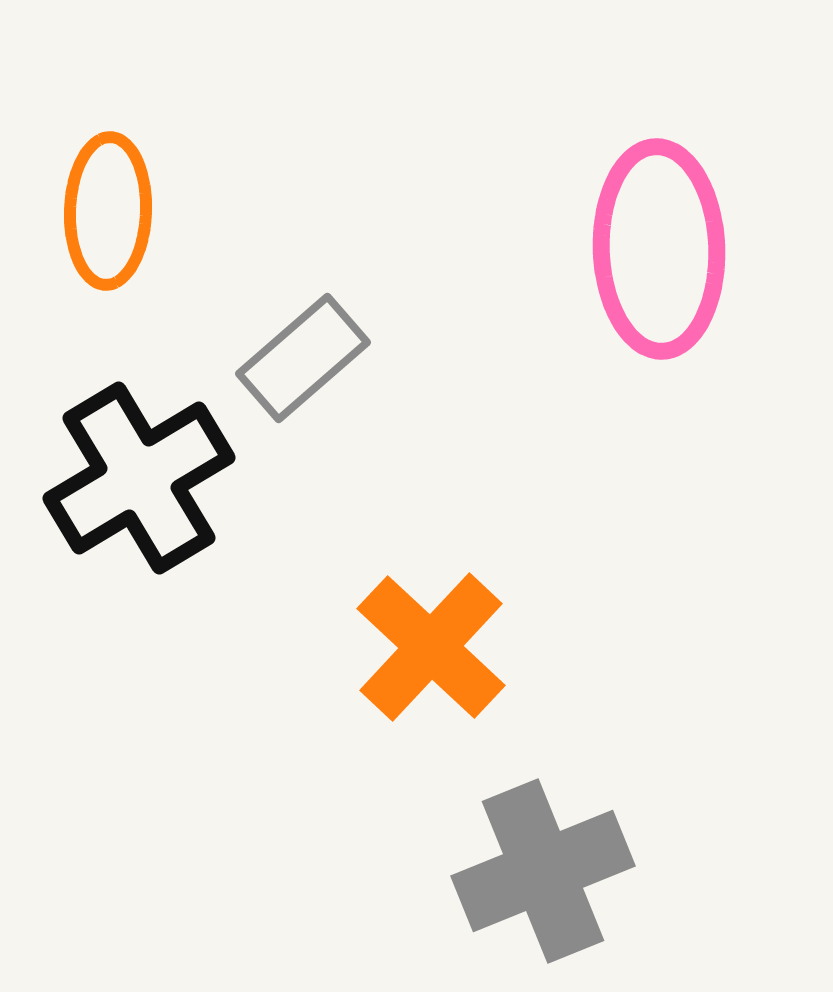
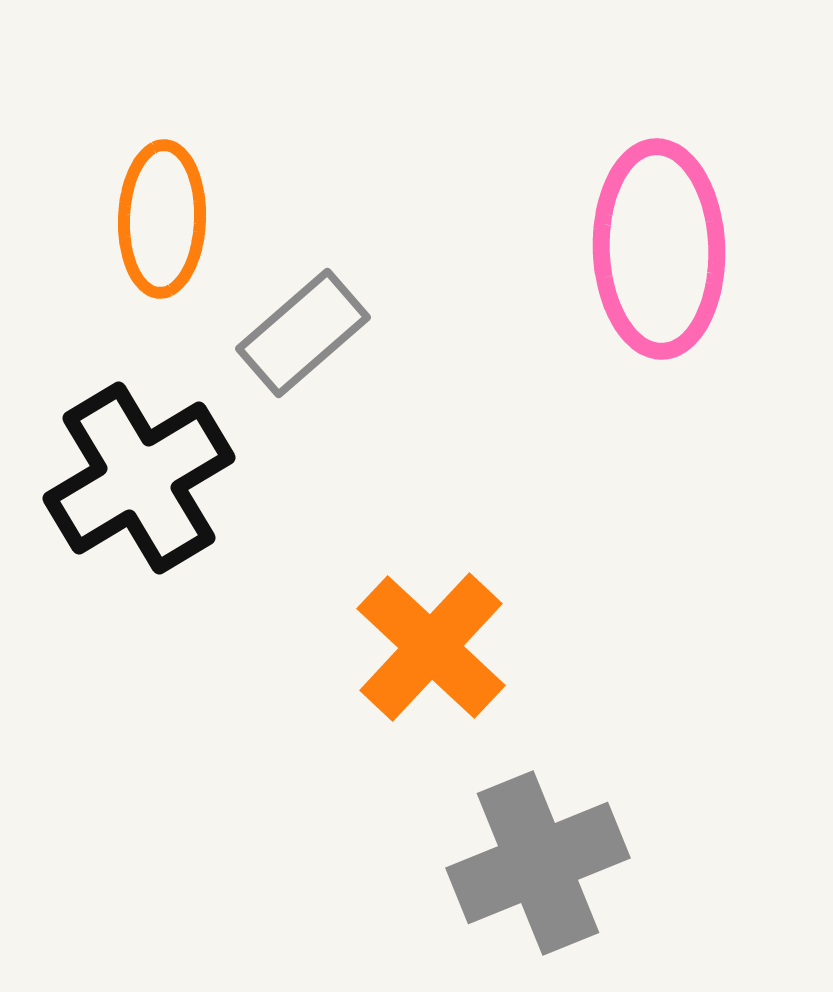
orange ellipse: moved 54 px right, 8 px down
gray rectangle: moved 25 px up
gray cross: moved 5 px left, 8 px up
